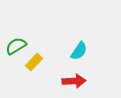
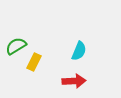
cyan semicircle: rotated 12 degrees counterclockwise
yellow rectangle: rotated 18 degrees counterclockwise
